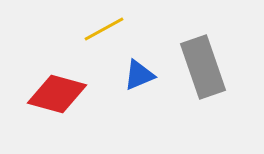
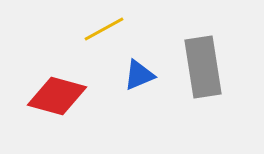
gray rectangle: rotated 10 degrees clockwise
red diamond: moved 2 px down
